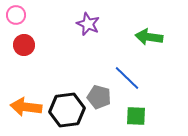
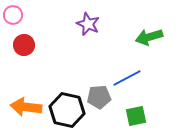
pink circle: moved 3 px left
green arrow: rotated 24 degrees counterclockwise
blue line: rotated 72 degrees counterclockwise
gray pentagon: rotated 20 degrees counterclockwise
black hexagon: rotated 20 degrees clockwise
green square: rotated 15 degrees counterclockwise
